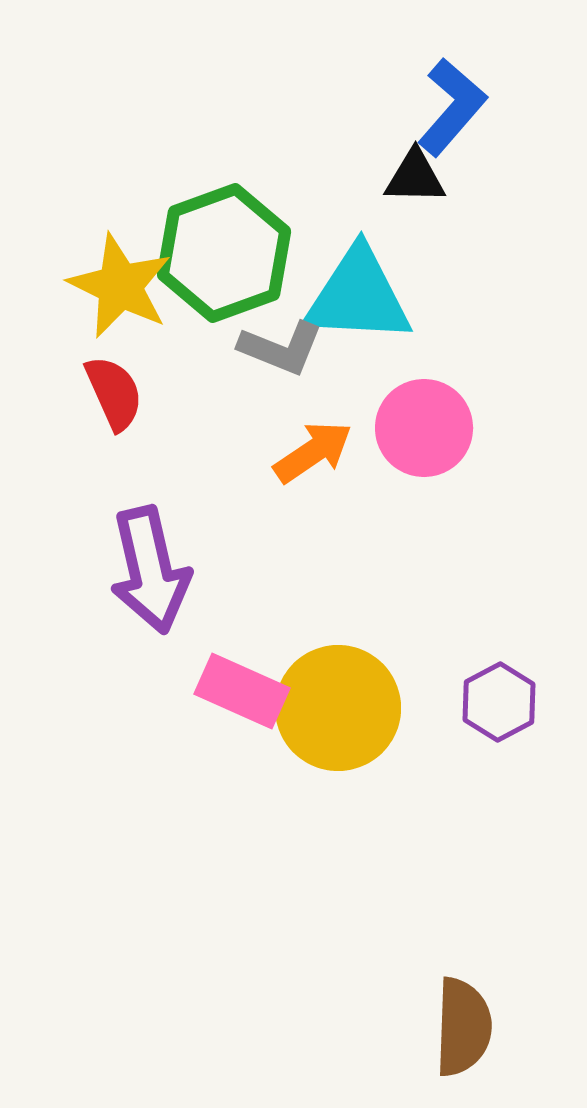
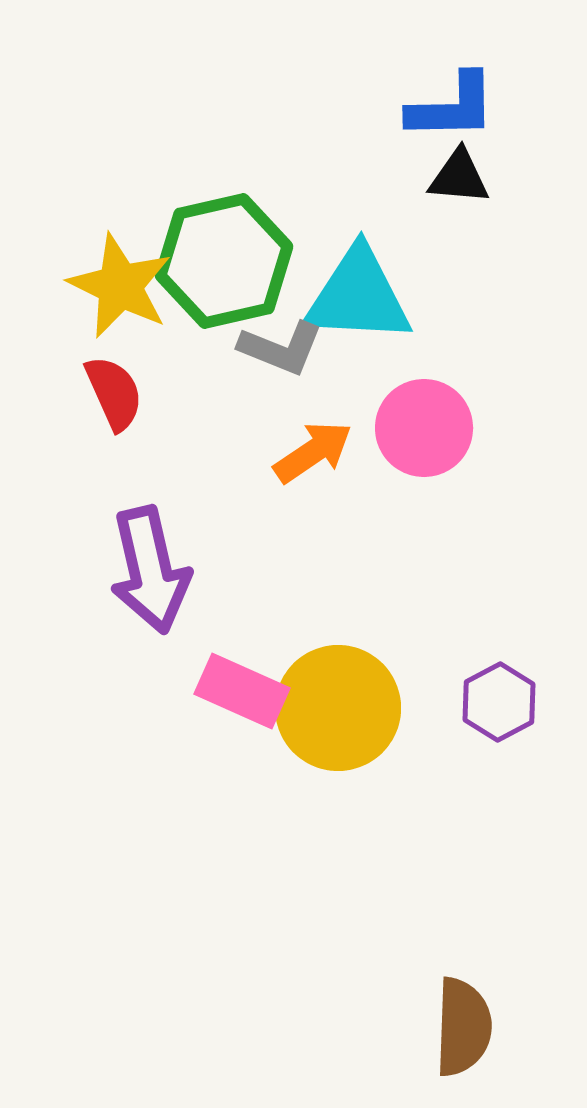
blue L-shape: rotated 48 degrees clockwise
black triangle: moved 44 px right; rotated 4 degrees clockwise
green hexagon: moved 8 px down; rotated 7 degrees clockwise
